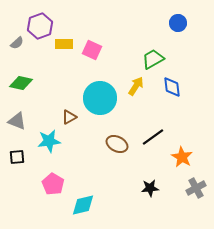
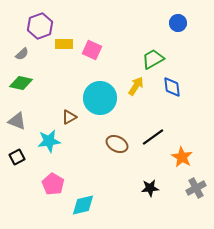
gray semicircle: moved 5 px right, 11 px down
black square: rotated 21 degrees counterclockwise
